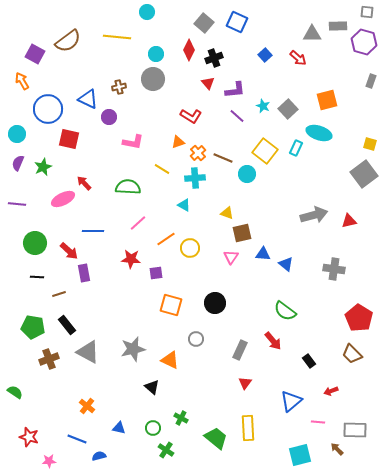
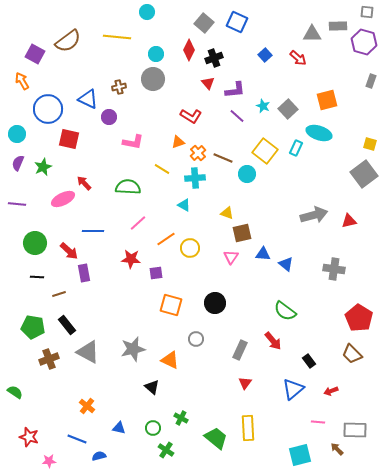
blue triangle at (291, 401): moved 2 px right, 12 px up
